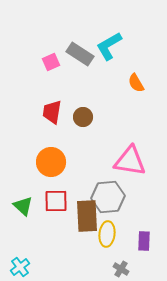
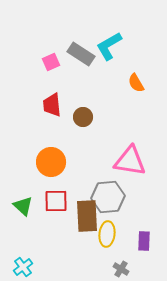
gray rectangle: moved 1 px right
red trapezoid: moved 7 px up; rotated 15 degrees counterclockwise
cyan cross: moved 3 px right
